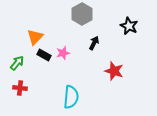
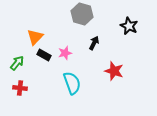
gray hexagon: rotated 15 degrees counterclockwise
pink star: moved 2 px right
cyan semicircle: moved 1 px right, 14 px up; rotated 25 degrees counterclockwise
